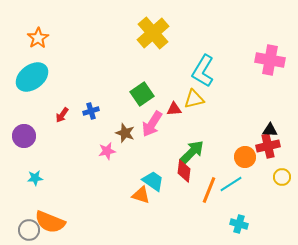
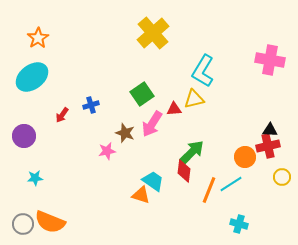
blue cross: moved 6 px up
gray circle: moved 6 px left, 6 px up
